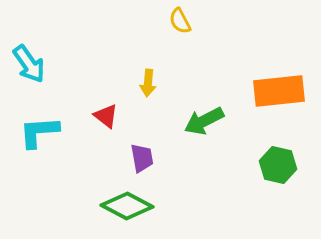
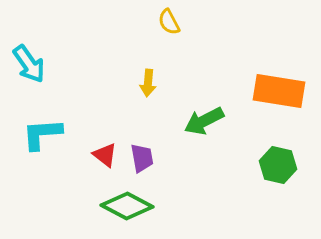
yellow semicircle: moved 11 px left, 1 px down
orange rectangle: rotated 15 degrees clockwise
red triangle: moved 1 px left, 39 px down
cyan L-shape: moved 3 px right, 2 px down
